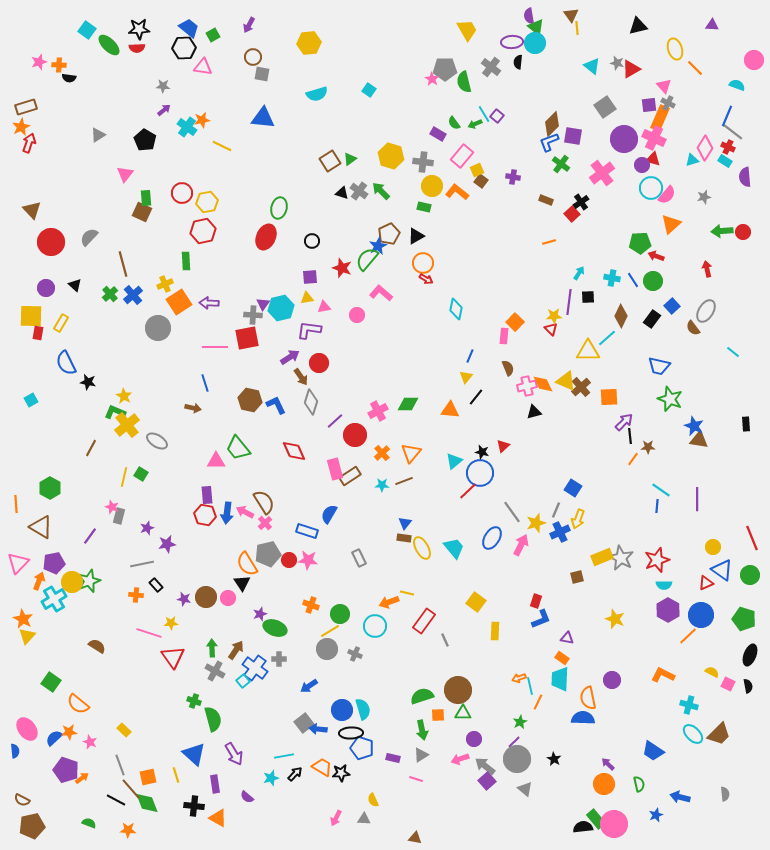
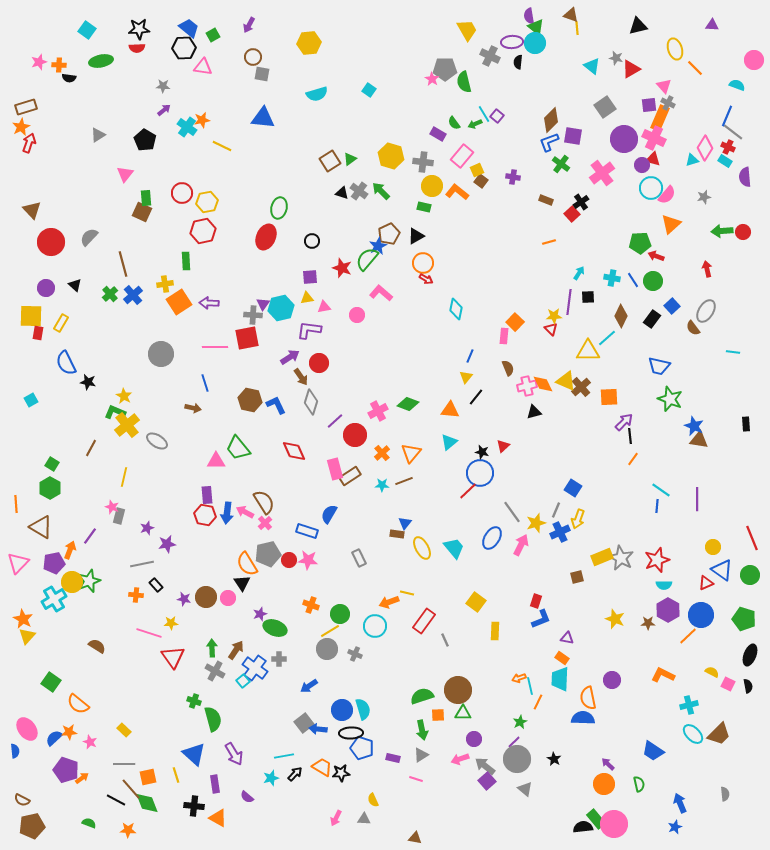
brown triangle at (571, 15): rotated 35 degrees counterclockwise
green ellipse at (109, 45): moved 8 px left, 16 px down; rotated 55 degrees counterclockwise
gray star at (617, 63): moved 1 px left, 5 px up
gray cross at (491, 67): moved 1 px left, 11 px up; rotated 12 degrees counterclockwise
brown diamond at (552, 124): moved 1 px left, 4 px up
yellow cross at (165, 284): rotated 14 degrees clockwise
gray circle at (158, 328): moved 3 px right, 26 px down
cyan line at (733, 352): rotated 32 degrees counterclockwise
green diamond at (408, 404): rotated 20 degrees clockwise
brown star at (648, 447): moved 176 px down
cyan triangle at (454, 461): moved 5 px left, 19 px up
green square at (141, 474): moved 89 px left, 10 px up
brown rectangle at (404, 538): moved 7 px left, 4 px up
orange arrow at (39, 581): moved 31 px right, 31 px up
cyan cross at (689, 705): rotated 30 degrees counterclockwise
gray line at (120, 765): moved 4 px right, 1 px up; rotated 70 degrees counterclockwise
blue arrow at (680, 797): moved 6 px down; rotated 54 degrees clockwise
blue star at (656, 815): moved 19 px right, 12 px down
